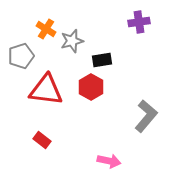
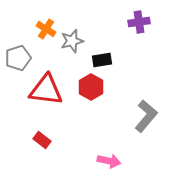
gray pentagon: moved 3 px left, 2 px down
